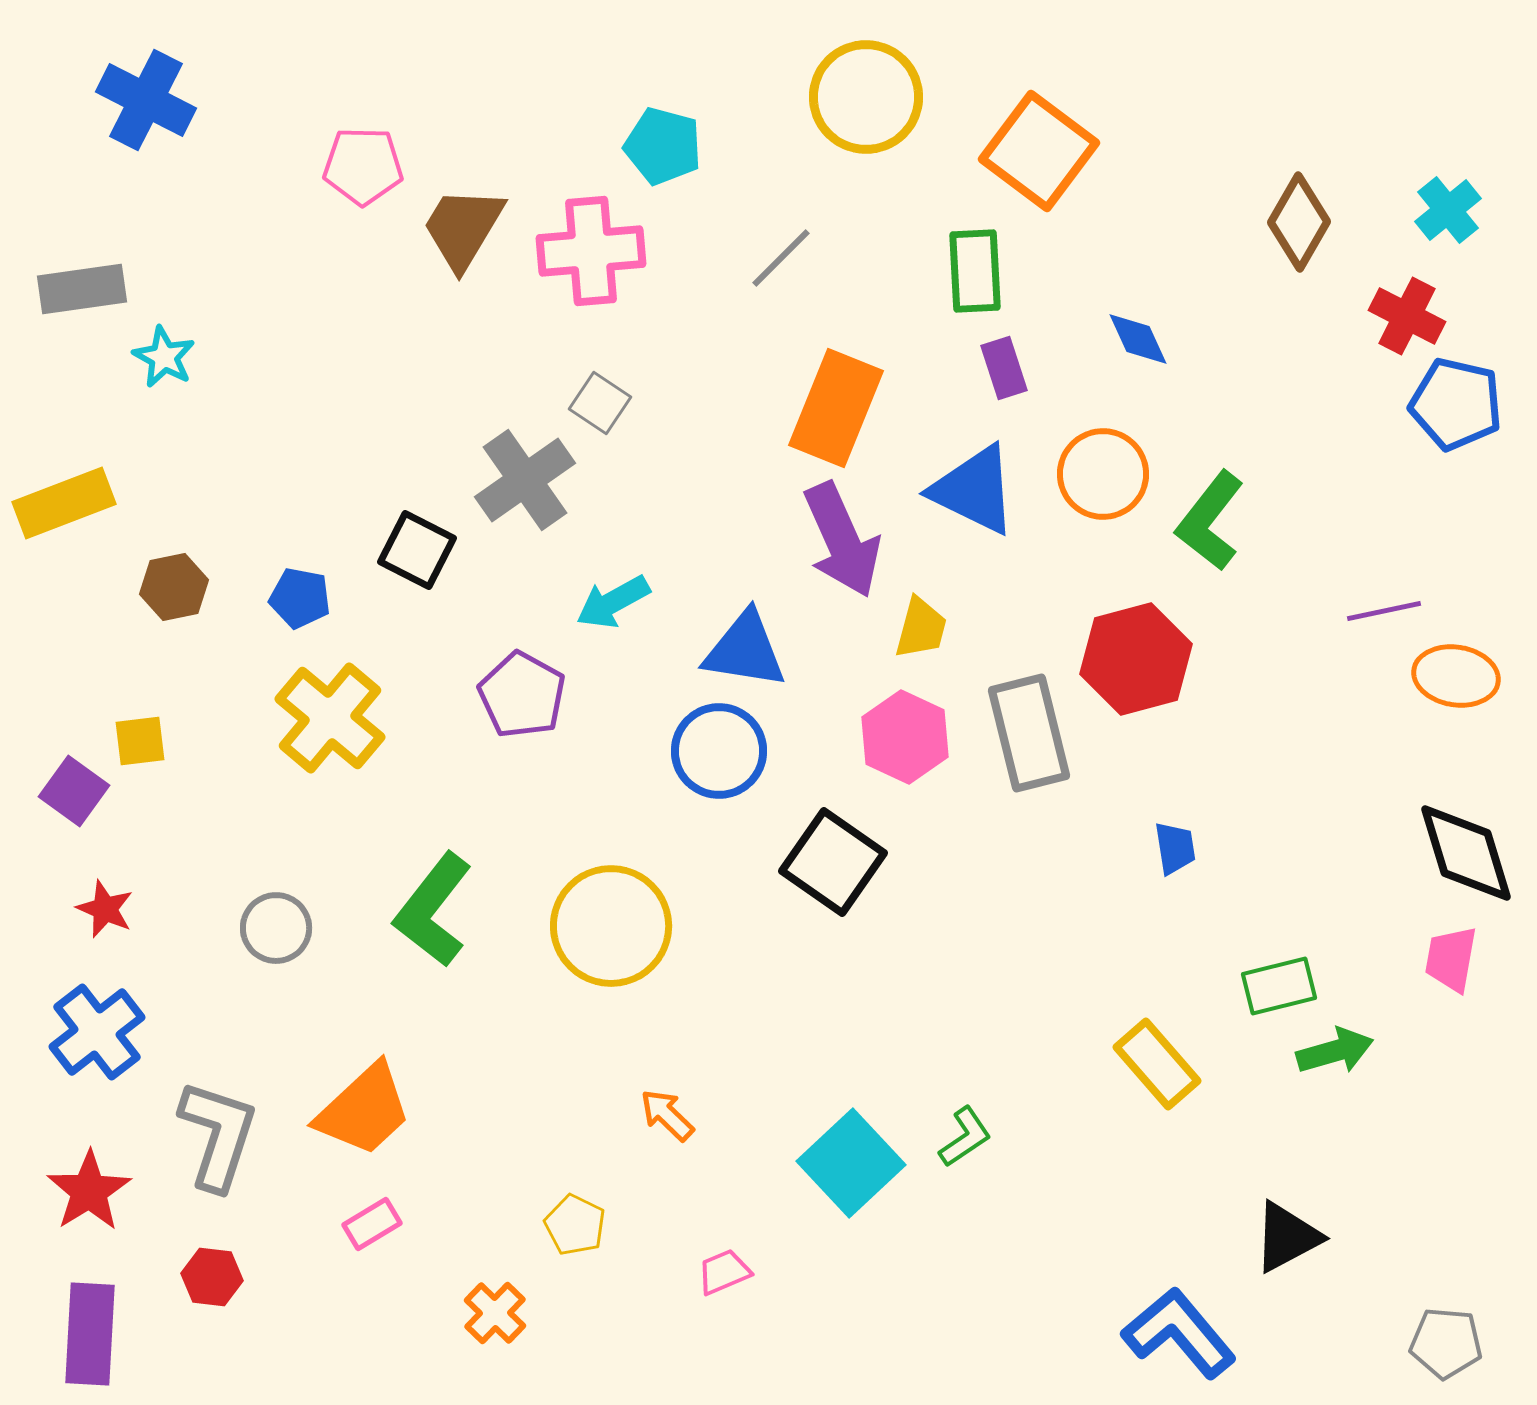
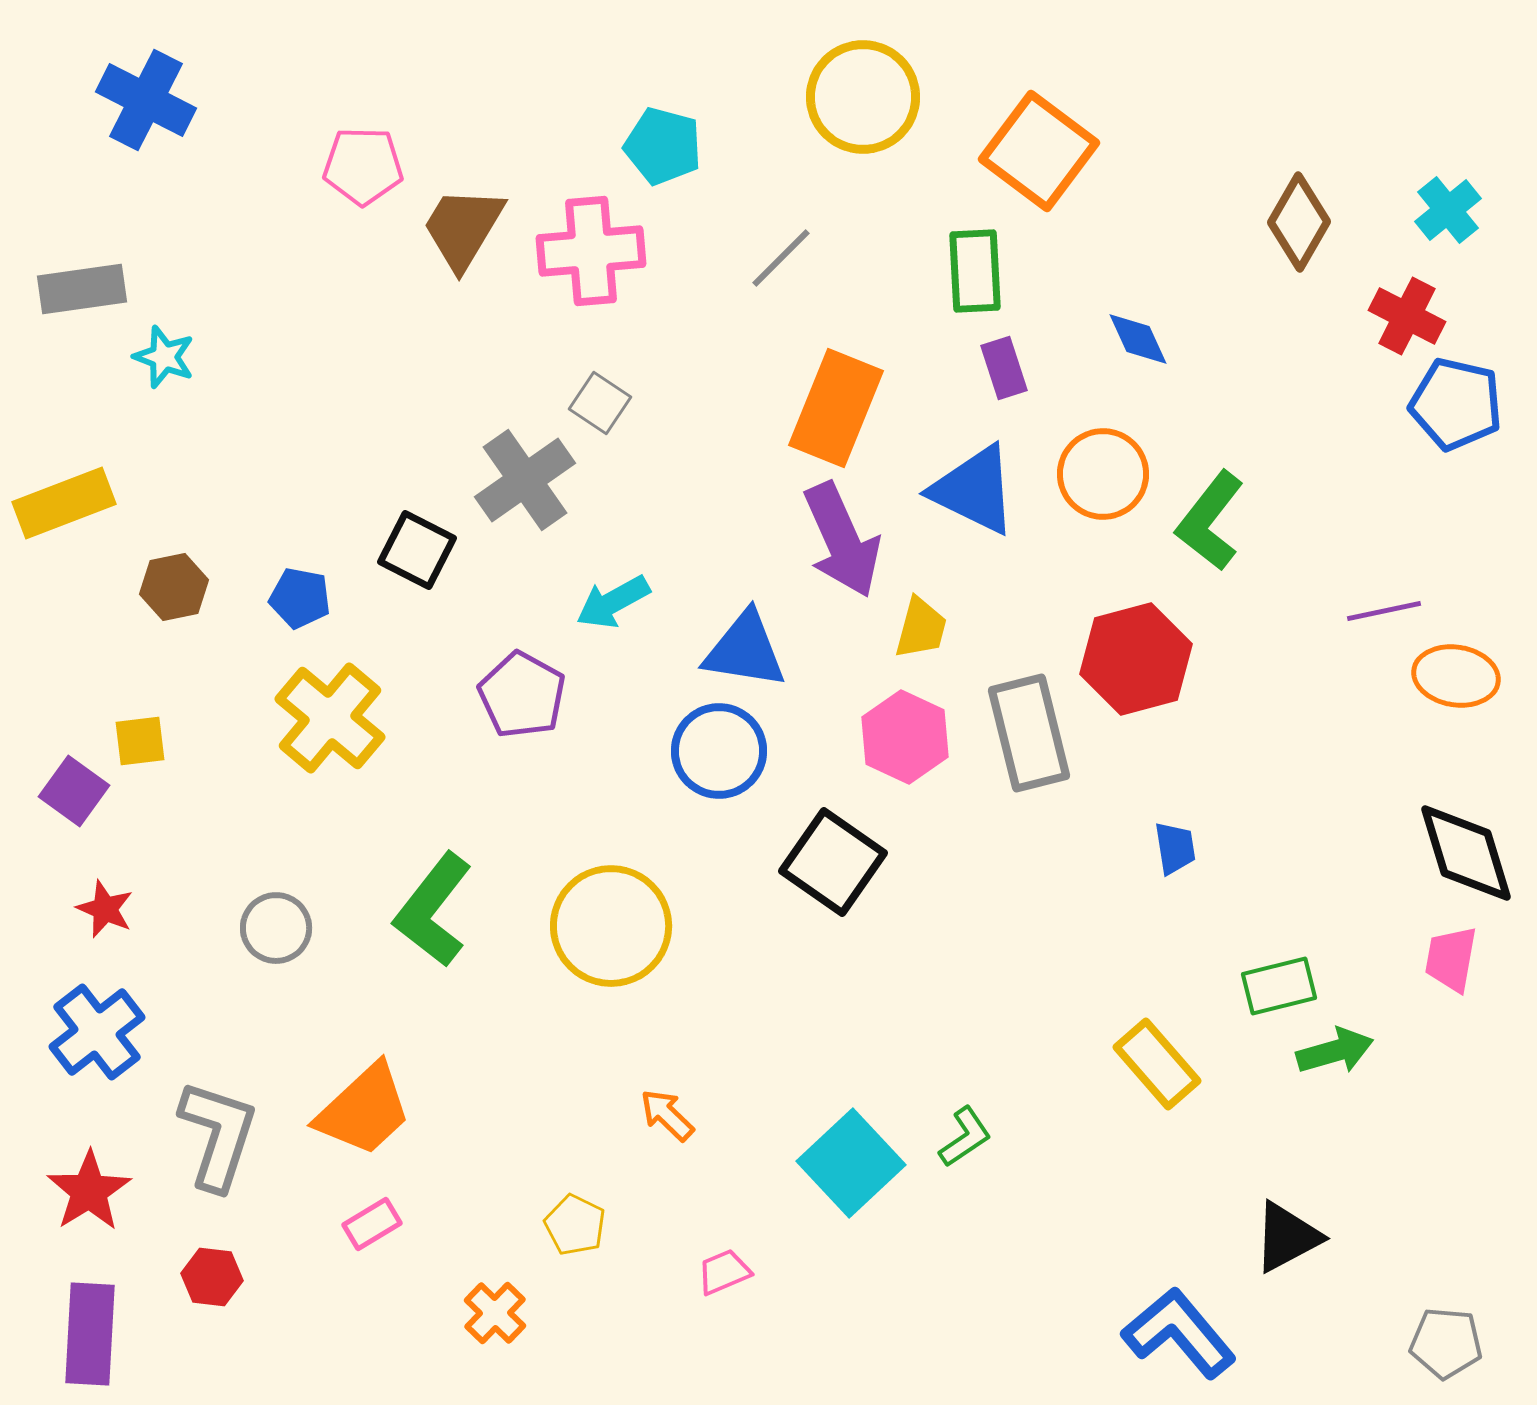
yellow circle at (866, 97): moved 3 px left
cyan star at (164, 357): rotated 8 degrees counterclockwise
